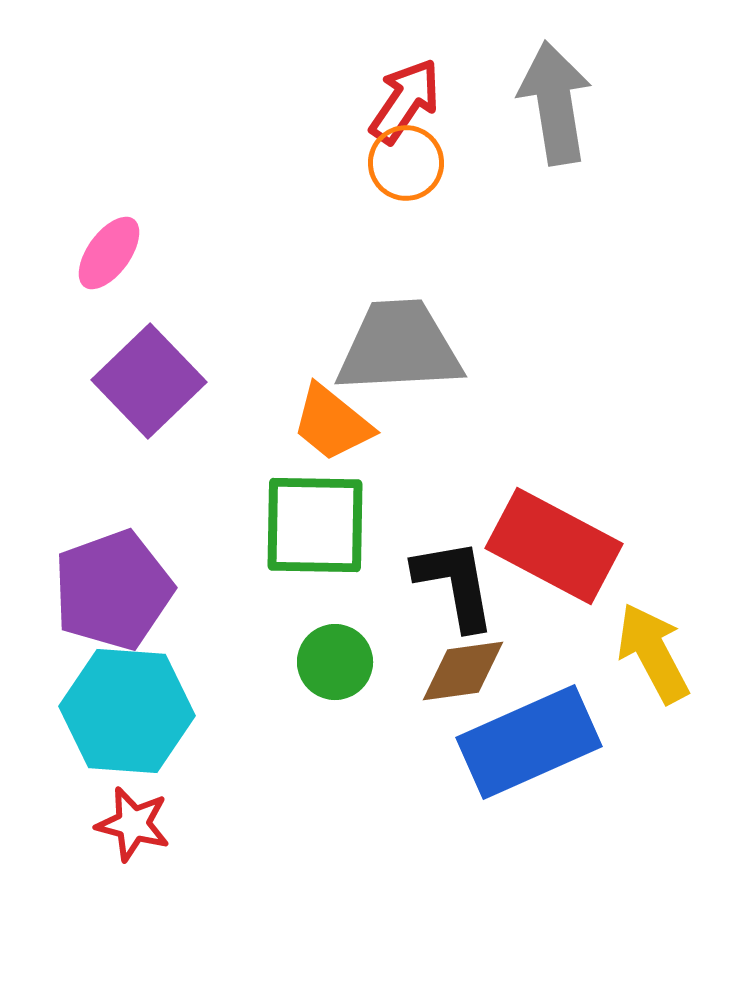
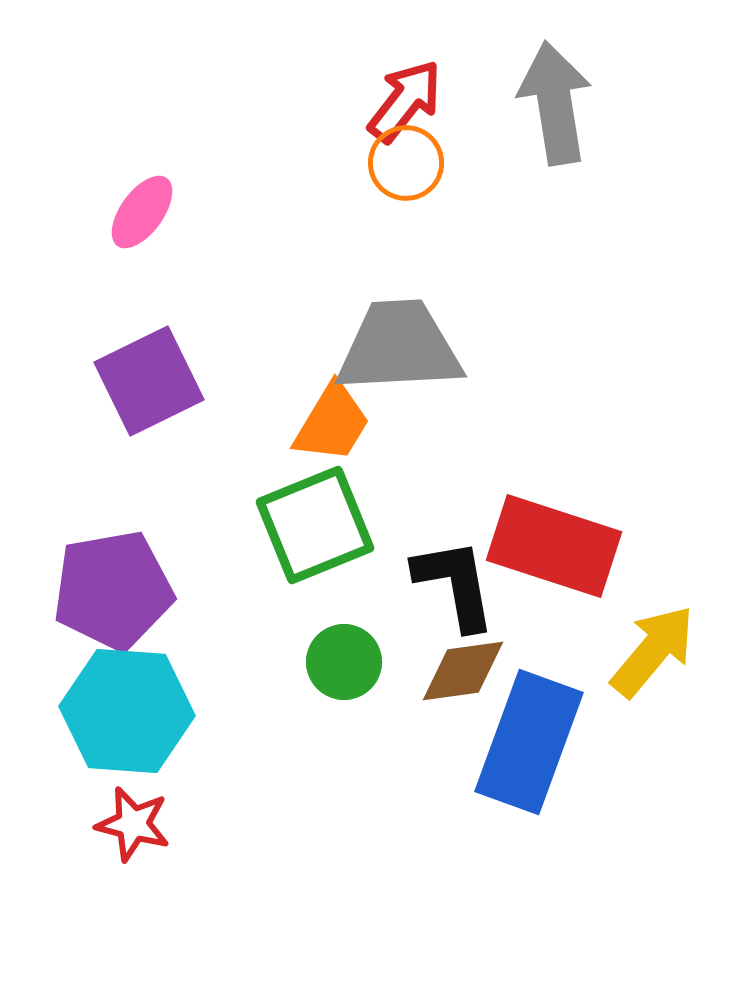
red arrow: rotated 4 degrees clockwise
pink ellipse: moved 33 px right, 41 px up
purple square: rotated 18 degrees clockwise
orange trapezoid: rotated 98 degrees counterclockwise
green square: rotated 23 degrees counterclockwise
red rectangle: rotated 10 degrees counterclockwise
purple pentagon: rotated 10 degrees clockwise
yellow arrow: moved 2 px up; rotated 68 degrees clockwise
green circle: moved 9 px right
blue rectangle: rotated 46 degrees counterclockwise
